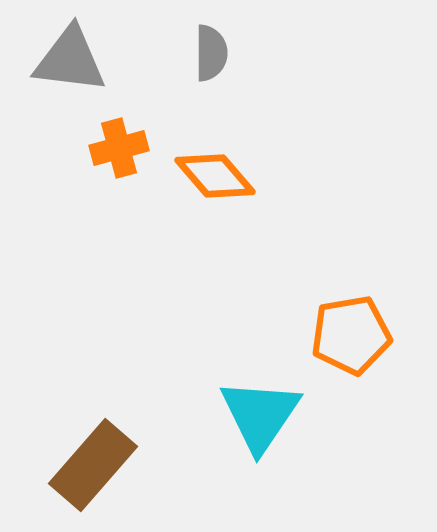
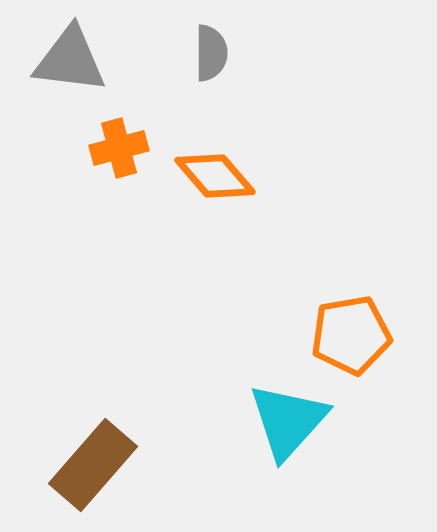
cyan triangle: moved 28 px right, 6 px down; rotated 8 degrees clockwise
